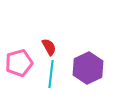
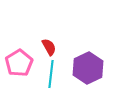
pink pentagon: rotated 16 degrees counterclockwise
